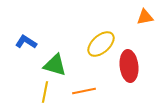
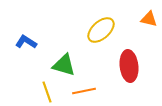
orange triangle: moved 4 px right, 2 px down; rotated 24 degrees clockwise
yellow ellipse: moved 14 px up
green triangle: moved 9 px right
yellow line: moved 2 px right; rotated 30 degrees counterclockwise
